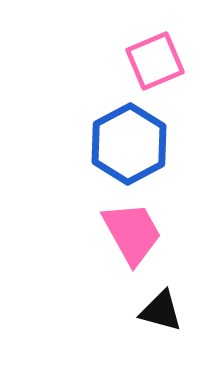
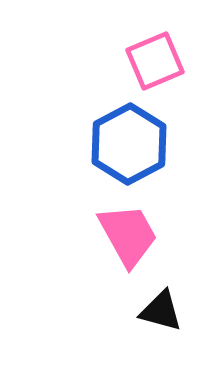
pink trapezoid: moved 4 px left, 2 px down
